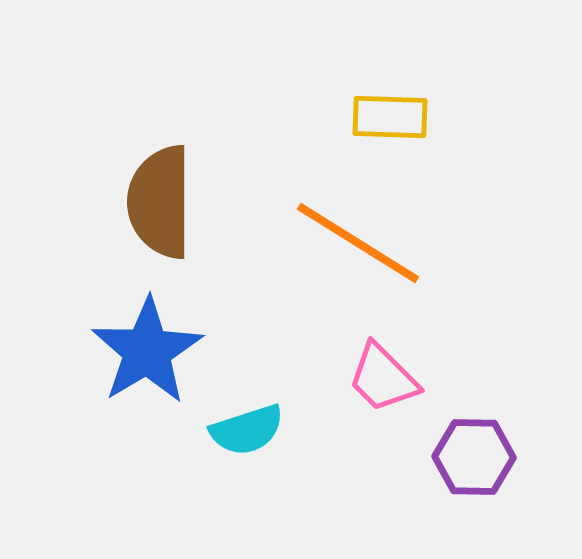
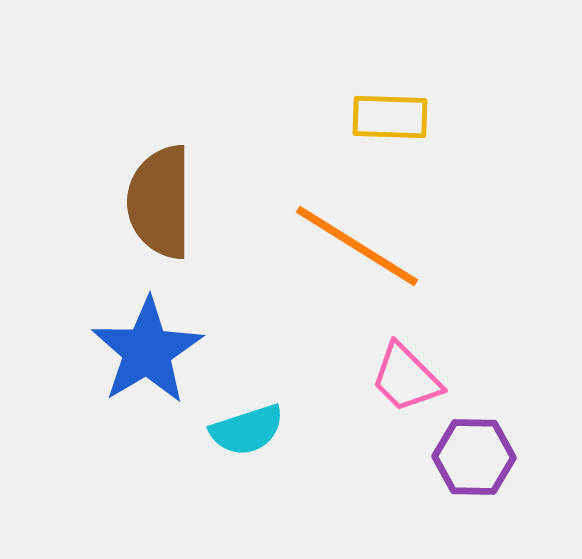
orange line: moved 1 px left, 3 px down
pink trapezoid: moved 23 px right
